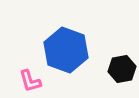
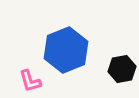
blue hexagon: rotated 18 degrees clockwise
